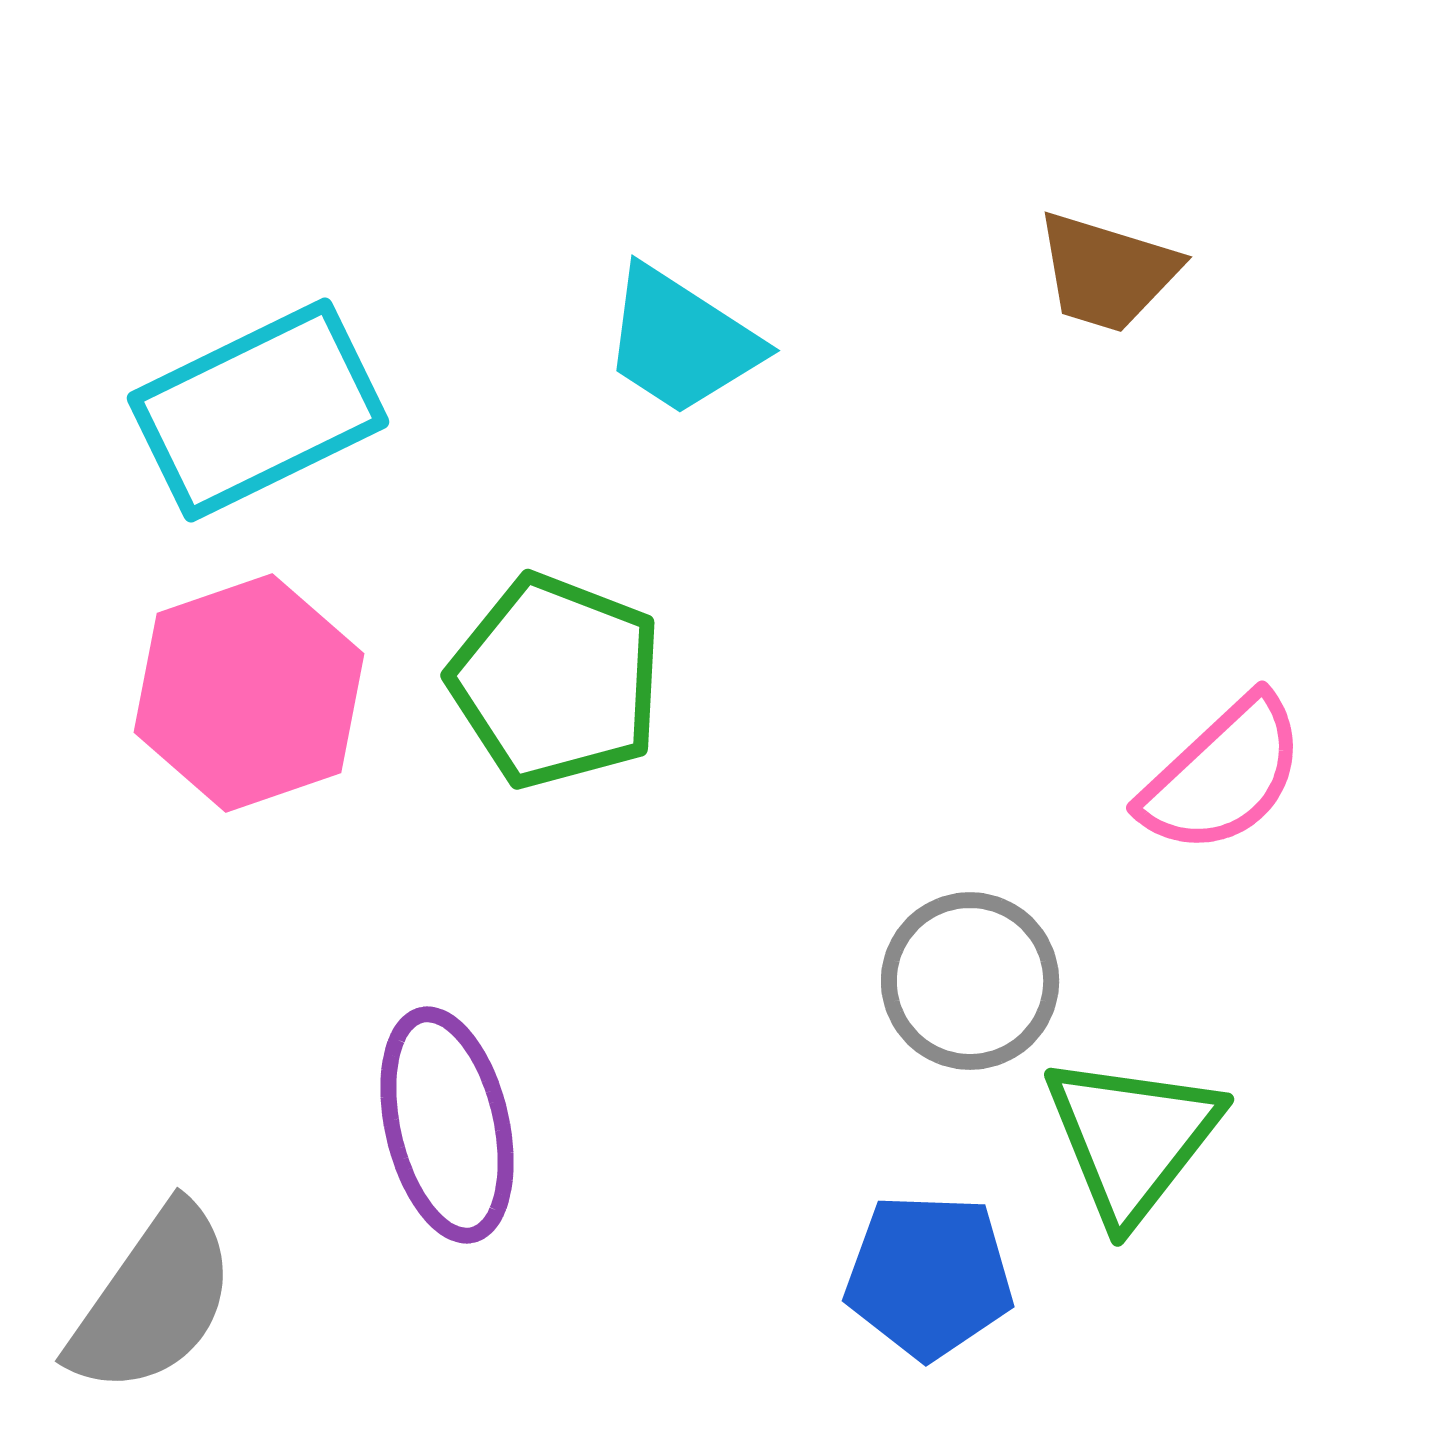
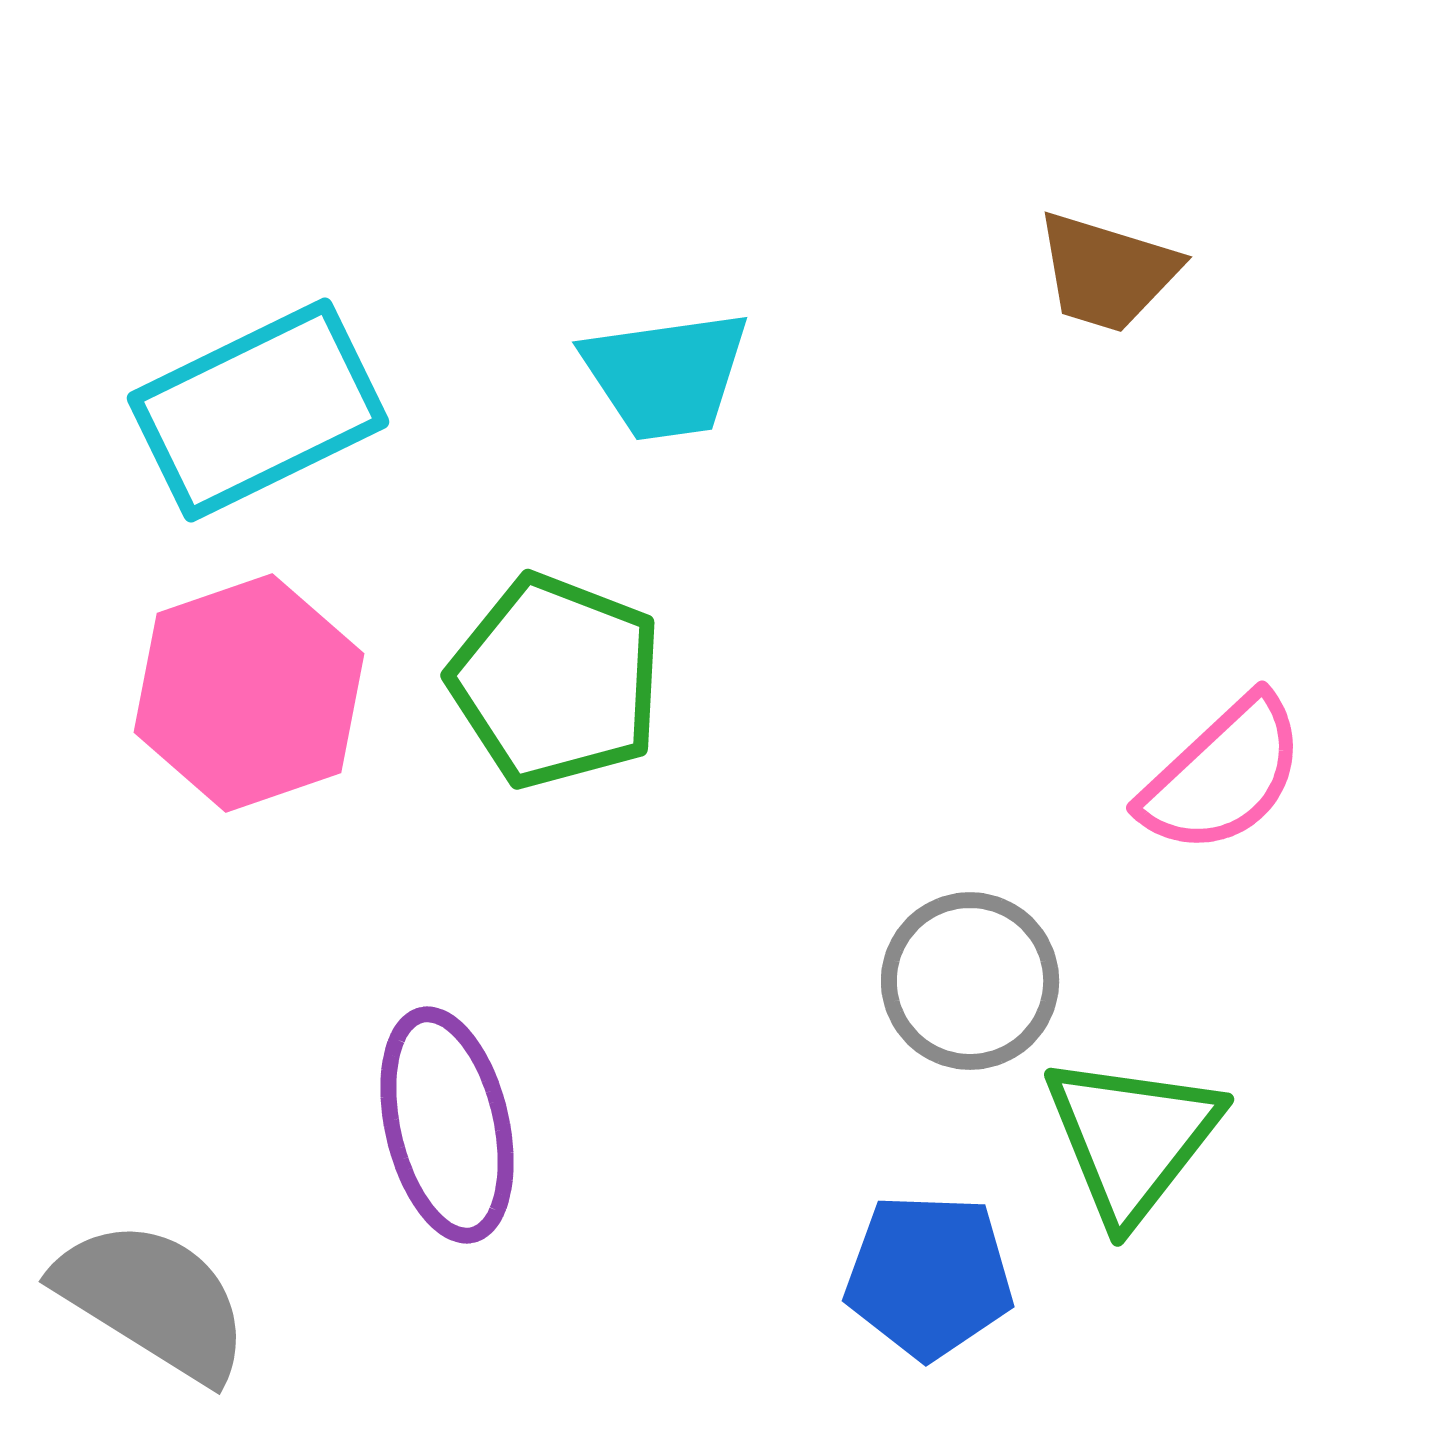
cyan trapezoid: moved 15 px left, 34 px down; rotated 41 degrees counterclockwise
gray semicircle: rotated 93 degrees counterclockwise
